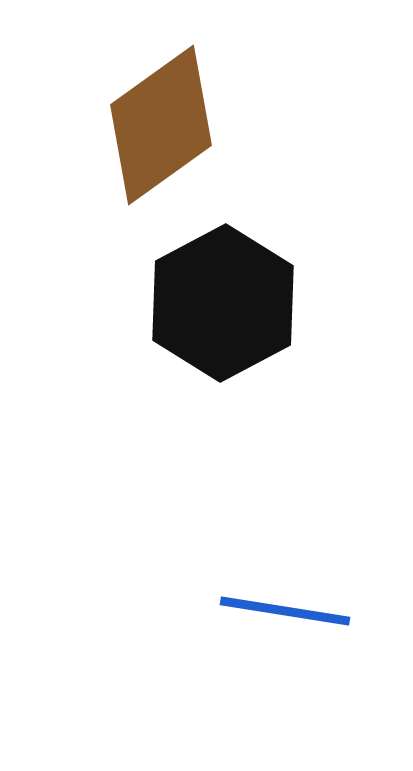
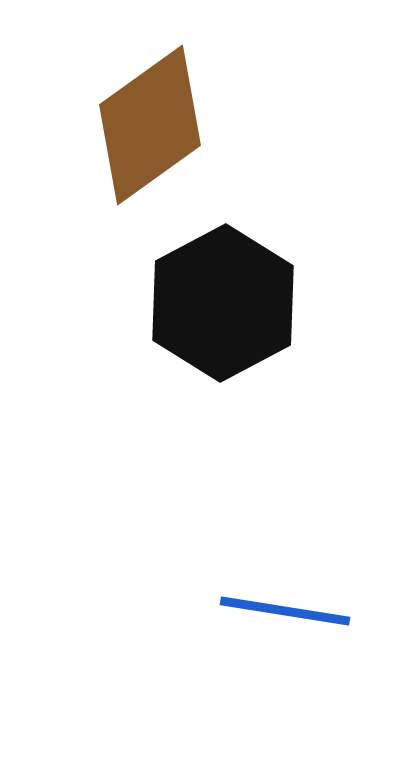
brown diamond: moved 11 px left
